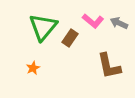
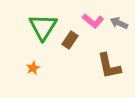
green triangle: rotated 8 degrees counterclockwise
brown rectangle: moved 2 px down
